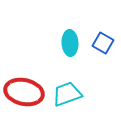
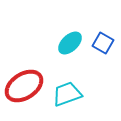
cyan ellipse: rotated 50 degrees clockwise
red ellipse: moved 6 px up; rotated 45 degrees counterclockwise
